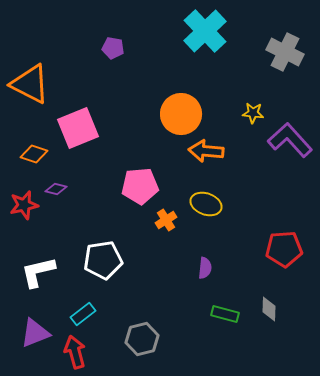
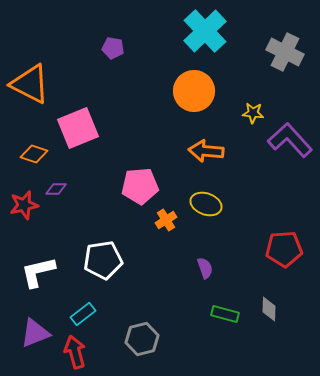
orange circle: moved 13 px right, 23 px up
purple diamond: rotated 15 degrees counterclockwise
purple semicircle: rotated 25 degrees counterclockwise
